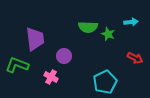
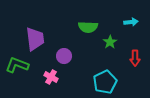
green star: moved 2 px right, 8 px down; rotated 16 degrees clockwise
red arrow: rotated 63 degrees clockwise
